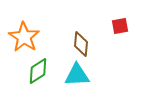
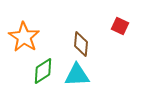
red square: rotated 36 degrees clockwise
green diamond: moved 5 px right
